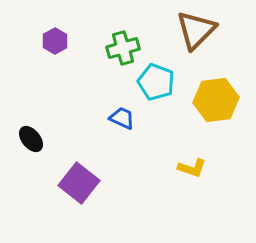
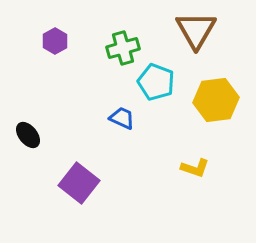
brown triangle: rotated 15 degrees counterclockwise
black ellipse: moved 3 px left, 4 px up
yellow L-shape: moved 3 px right
